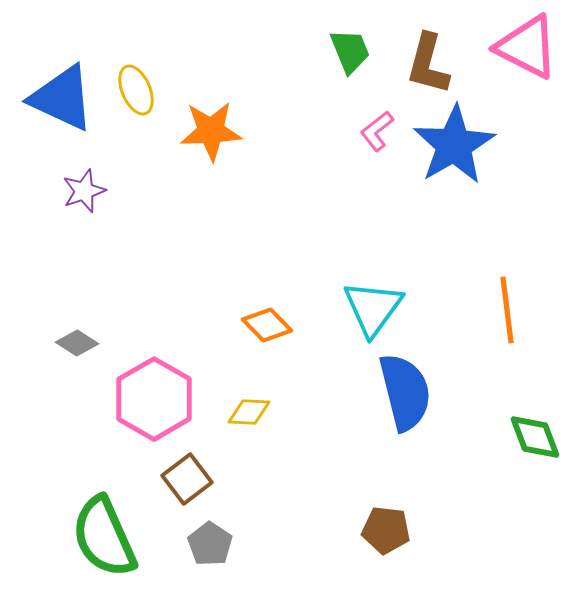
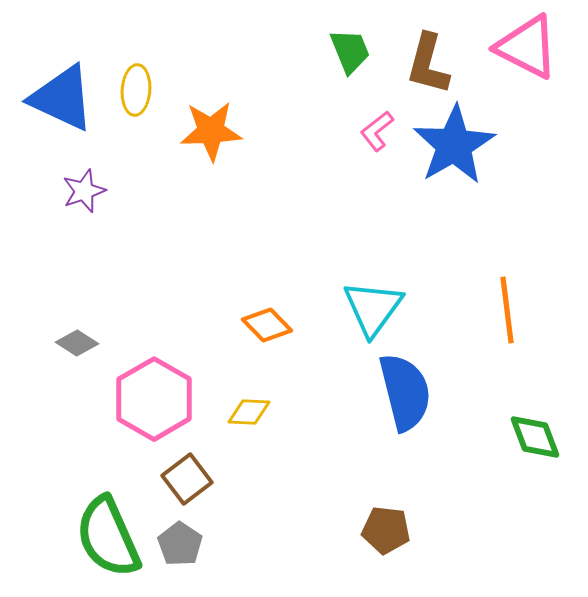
yellow ellipse: rotated 27 degrees clockwise
green semicircle: moved 4 px right
gray pentagon: moved 30 px left
